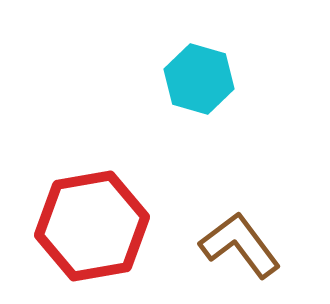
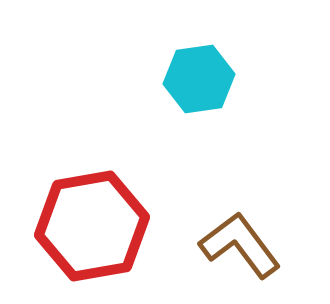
cyan hexagon: rotated 24 degrees counterclockwise
